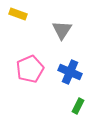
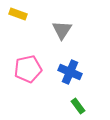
pink pentagon: moved 2 px left; rotated 12 degrees clockwise
green rectangle: rotated 63 degrees counterclockwise
